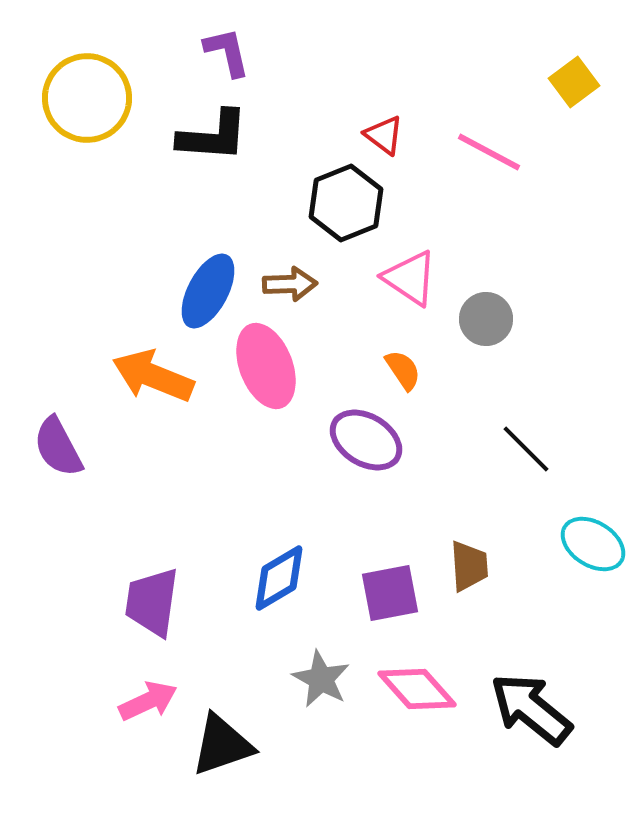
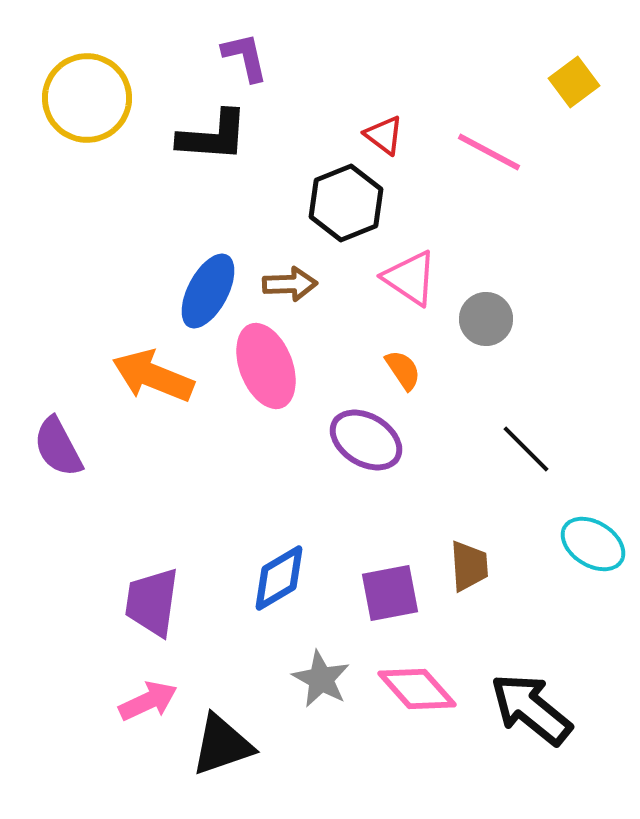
purple L-shape: moved 18 px right, 5 px down
